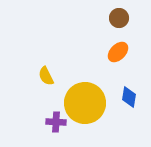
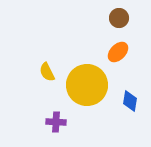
yellow semicircle: moved 1 px right, 4 px up
blue diamond: moved 1 px right, 4 px down
yellow circle: moved 2 px right, 18 px up
